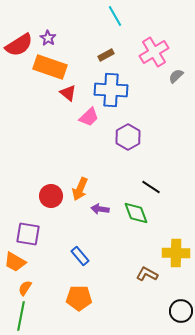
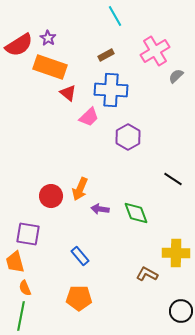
pink cross: moved 1 px right, 1 px up
black line: moved 22 px right, 8 px up
orange trapezoid: rotated 45 degrees clockwise
orange semicircle: rotated 56 degrees counterclockwise
